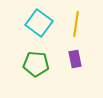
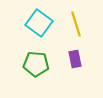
yellow line: rotated 25 degrees counterclockwise
